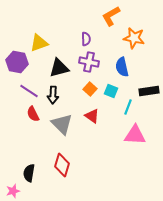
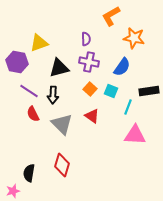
blue semicircle: rotated 132 degrees counterclockwise
